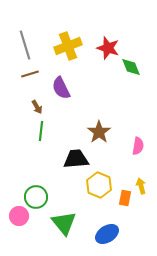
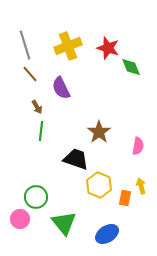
brown line: rotated 66 degrees clockwise
black trapezoid: rotated 24 degrees clockwise
pink circle: moved 1 px right, 3 px down
